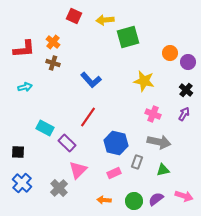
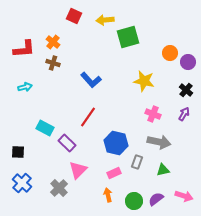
orange arrow: moved 4 px right, 5 px up; rotated 72 degrees clockwise
